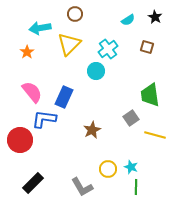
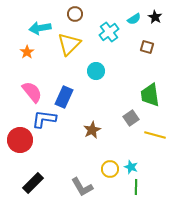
cyan semicircle: moved 6 px right, 1 px up
cyan cross: moved 1 px right, 17 px up
yellow circle: moved 2 px right
